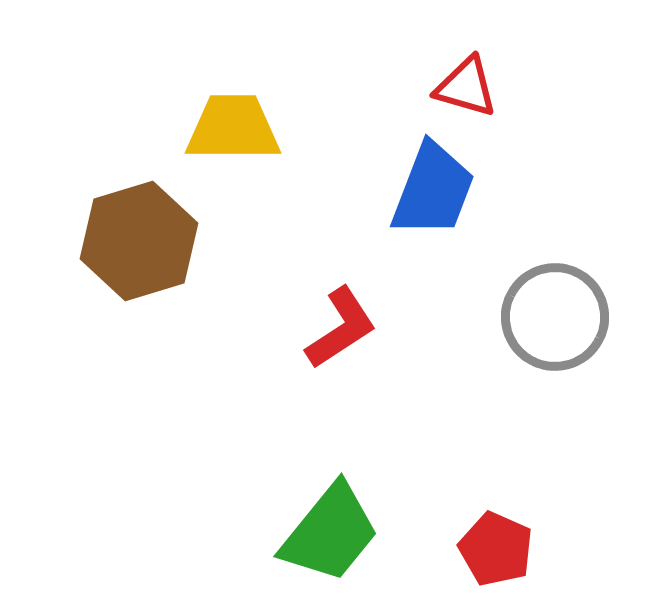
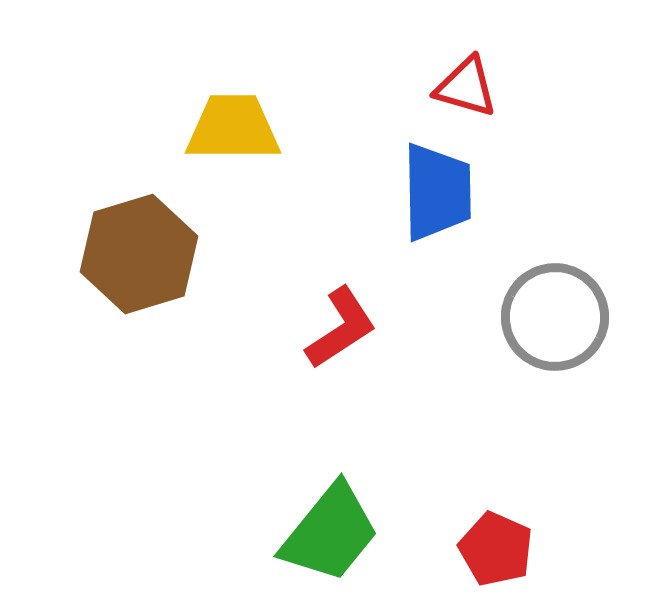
blue trapezoid: moved 4 px right, 2 px down; rotated 22 degrees counterclockwise
brown hexagon: moved 13 px down
